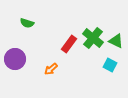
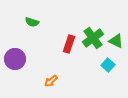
green semicircle: moved 5 px right, 1 px up
green cross: rotated 15 degrees clockwise
red rectangle: rotated 18 degrees counterclockwise
cyan square: moved 2 px left; rotated 16 degrees clockwise
orange arrow: moved 12 px down
